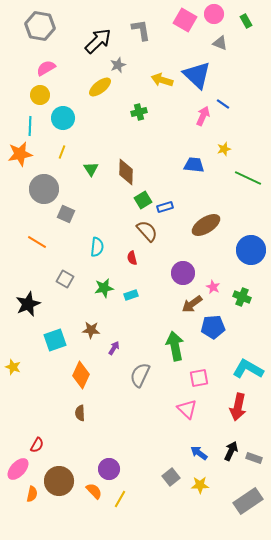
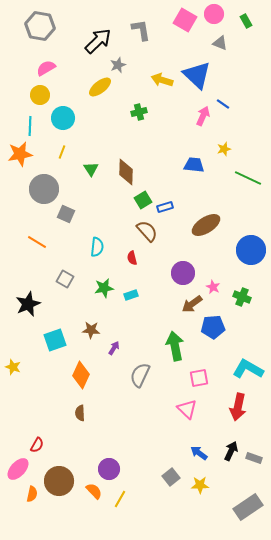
gray rectangle at (248, 501): moved 6 px down
